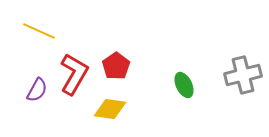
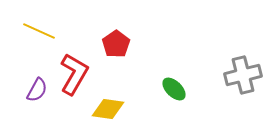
red pentagon: moved 22 px up
green ellipse: moved 10 px left, 4 px down; rotated 20 degrees counterclockwise
yellow diamond: moved 2 px left
